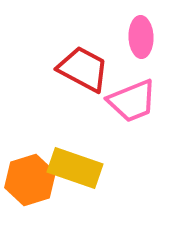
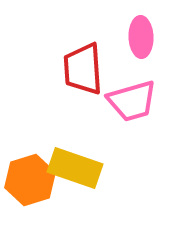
red trapezoid: rotated 122 degrees counterclockwise
pink trapezoid: rotated 6 degrees clockwise
